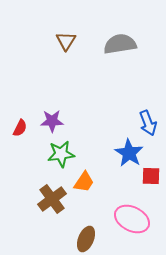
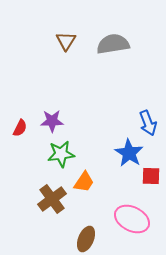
gray semicircle: moved 7 px left
